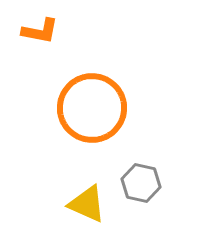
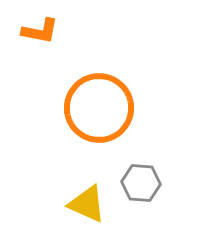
orange circle: moved 7 px right
gray hexagon: rotated 9 degrees counterclockwise
